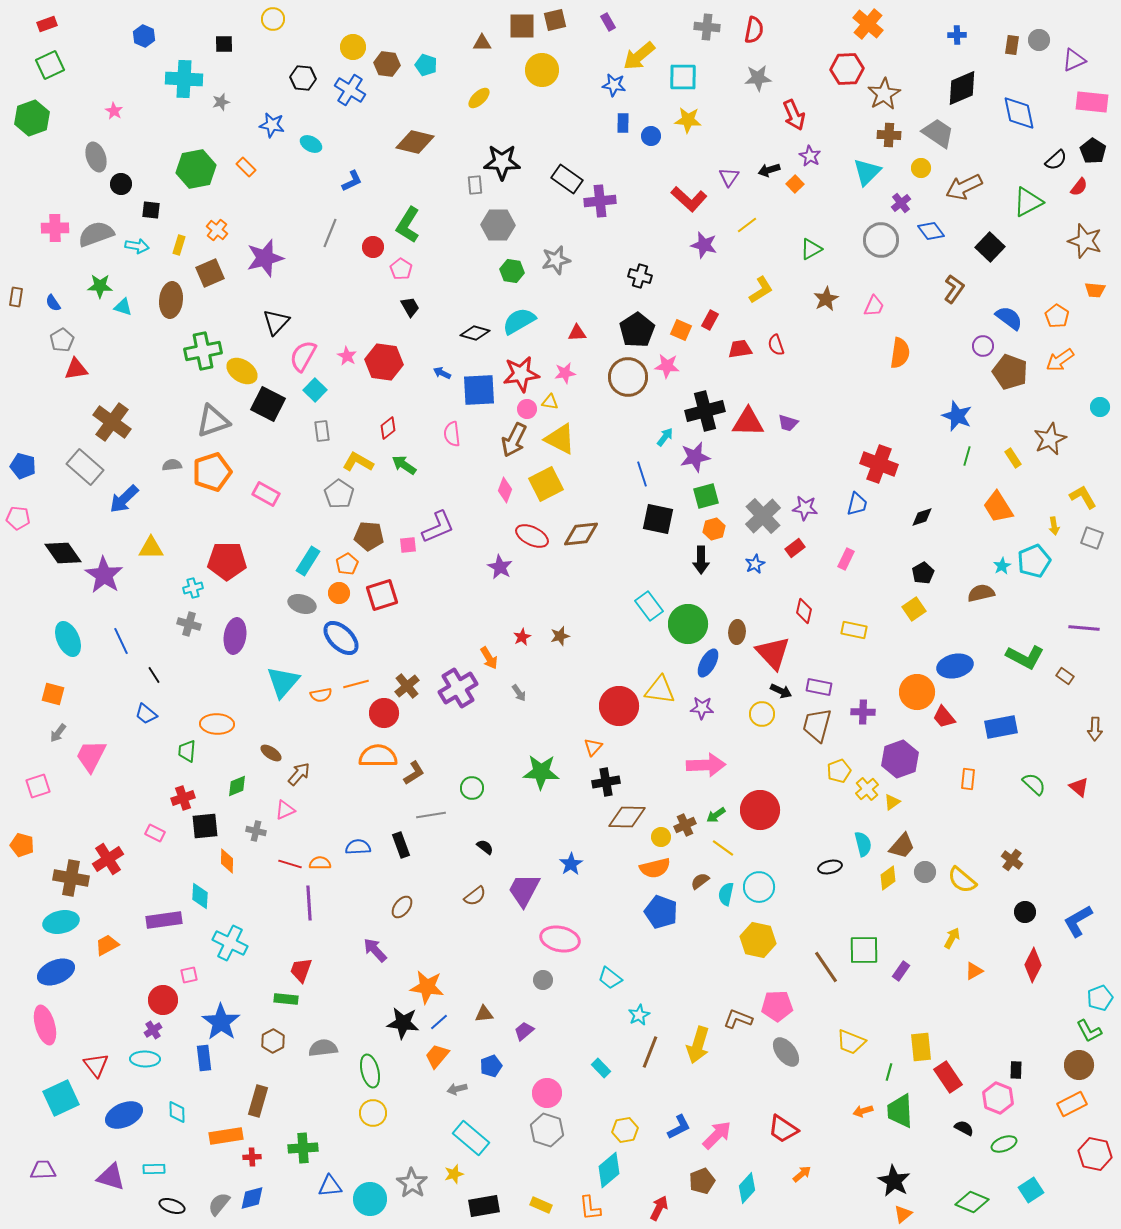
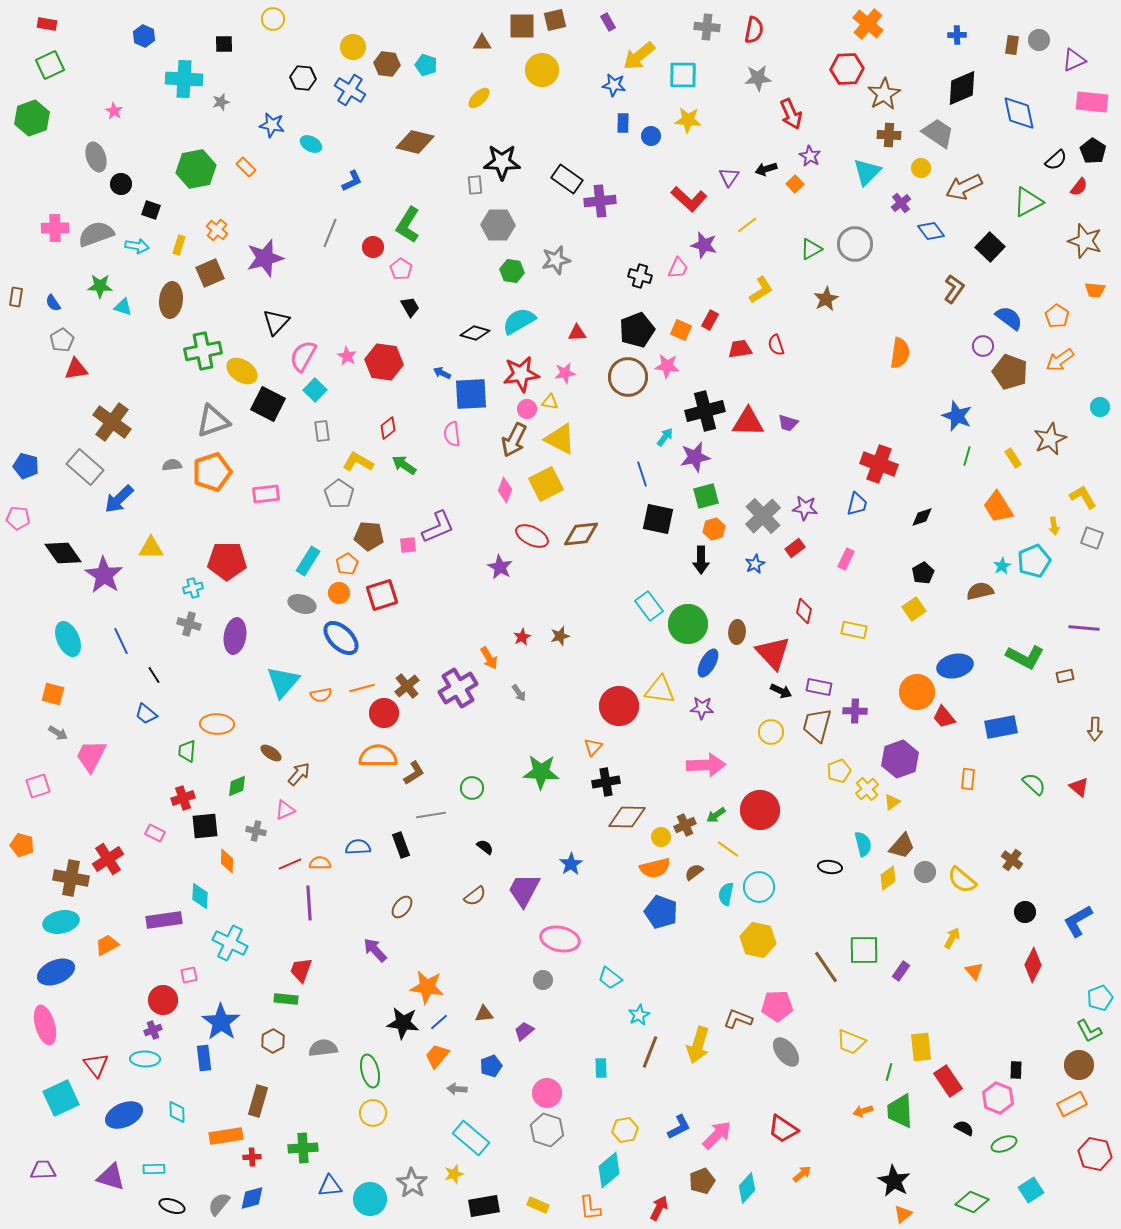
red rectangle at (47, 24): rotated 30 degrees clockwise
cyan square at (683, 77): moved 2 px up
red arrow at (794, 115): moved 3 px left, 1 px up
black arrow at (769, 170): moved 3 px left, 1 px up
black square at (151, 210): rotated 12 degrees clockwise
gray circle at (881, 240): moved 26 px left, 4 px down
pink trapezoid at (874, 306): moved 196 px left, 38 px up
black pentagon at (637, 330): rotated 12 degrees clockwise
blue square at (479, 390): moved 8 px left, 4 px down
blue pentagon at (23, 466): moved 3 px right
pink rectangle at (266, 494): rotated 36 degrees counterclockwise
blue arrow at (124, 499): moved 5 px left
brown semicircle at (981, 593): moved 1 px left, 2 px up
brown rectangle at (1065, 676): rotated 48 degrees counterclockwise
orange line at (356, 684): moved 6 px right, 4 px down
purple cross at (863, 712): moved 8 px left, 1 px up
yellow circle at (762, 714): moved 9 px right, 18 px down
gray arrow at (58, 733): rotated 96 degrees counterclockwise
yellow line at (723, 848): moved 5 px right, 1 px down
red line at (290, 864): rotated 40 degrees counterclockwise
black ellipse at (830, 867): rotated 20 degrees clockwise
brown semicircle at (700, 881): moved 6 px left, 9 px up
orange triangle at (974, 971): rotated 42 degrees counterclockwise
purple cross at (153, 1030): rotated 12 degrees clockwise
cyan rectangle at (601, 1068): rotated 42 degrees clockwise
red rectangle at (948, 1077): moved 4 px down
gray arrow at (457, 1089): rotated 18 degrees clockwise
yellow rectangle at (541, 1205): moved 3 px left
